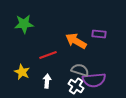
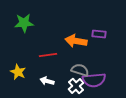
green star: moved 1 px up
orange arrow: rotated 20 degrees counterclockwise
red line: rotated 12 degrees clockwise
yellow star: moved 4 px left
white arrow: rotated 80 degrees counterclockwise
white cross: rotated 14 degrees clockwise
